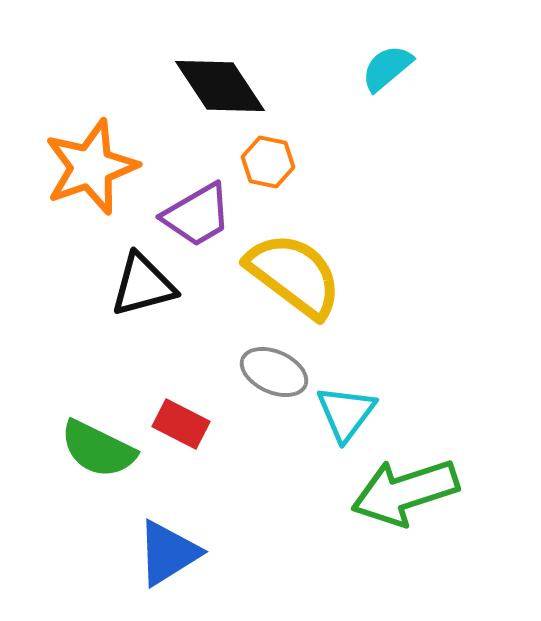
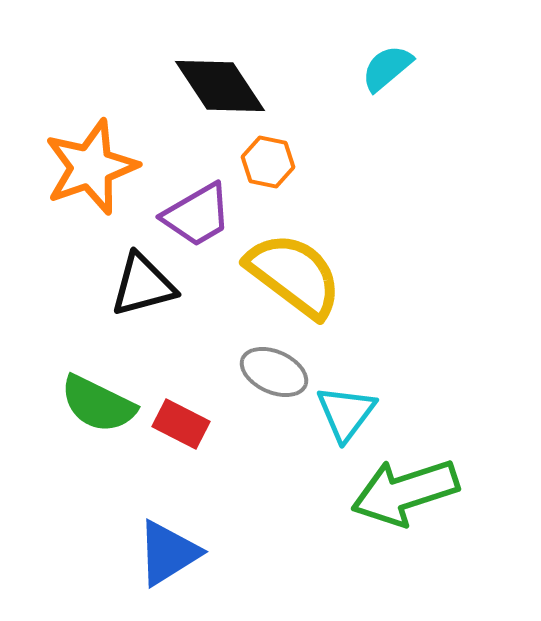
green semicircle: moved 45 px up
